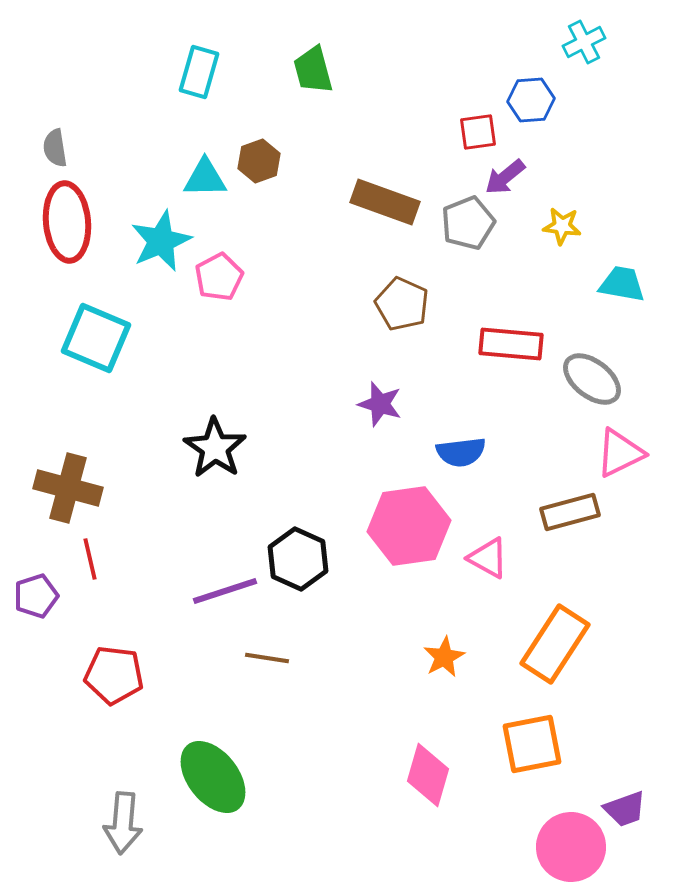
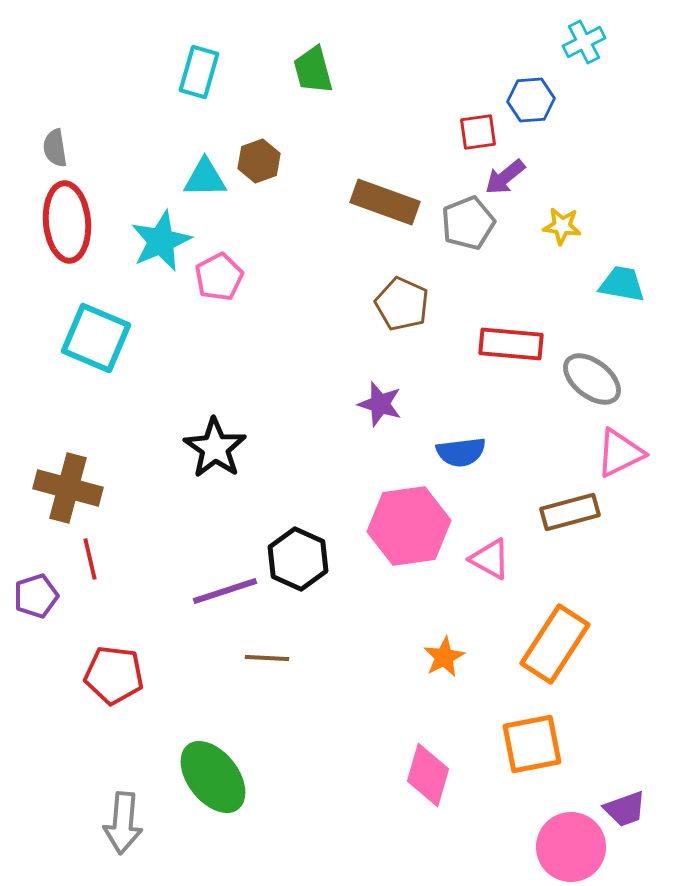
pink triangle at (488, 558): moved 2 px right, 1 px down
brown line at (267, 658): rotated 6 degrees counterclockwise
